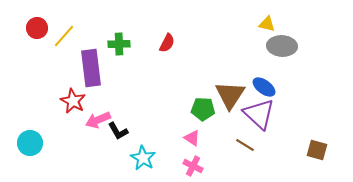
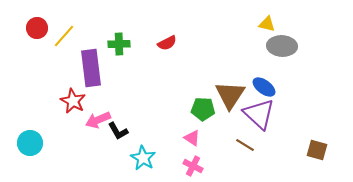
red semicircle: rotated 36 degrees clockwise
